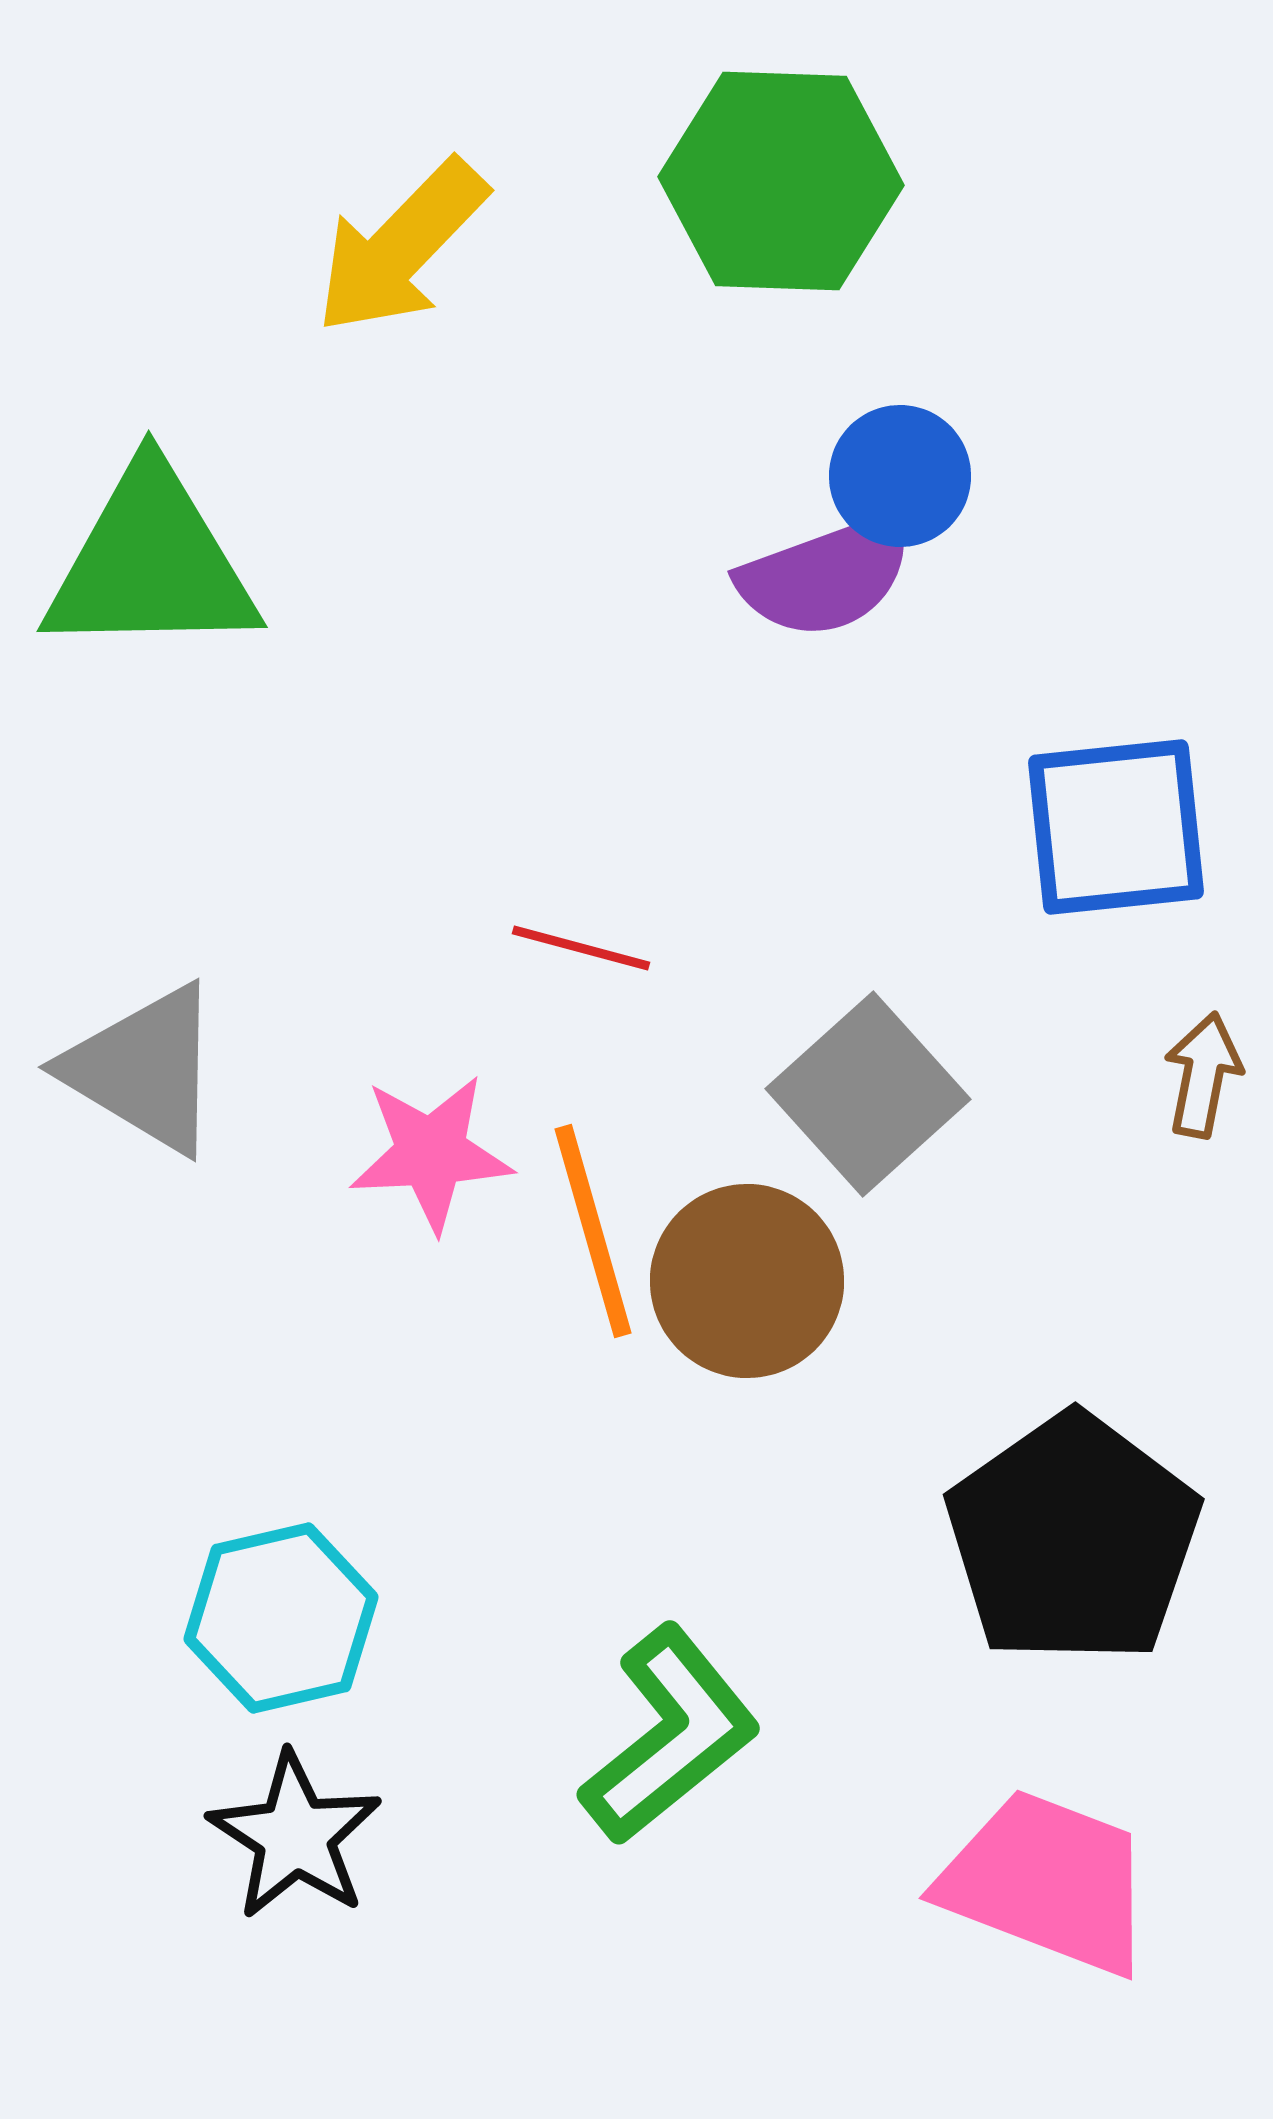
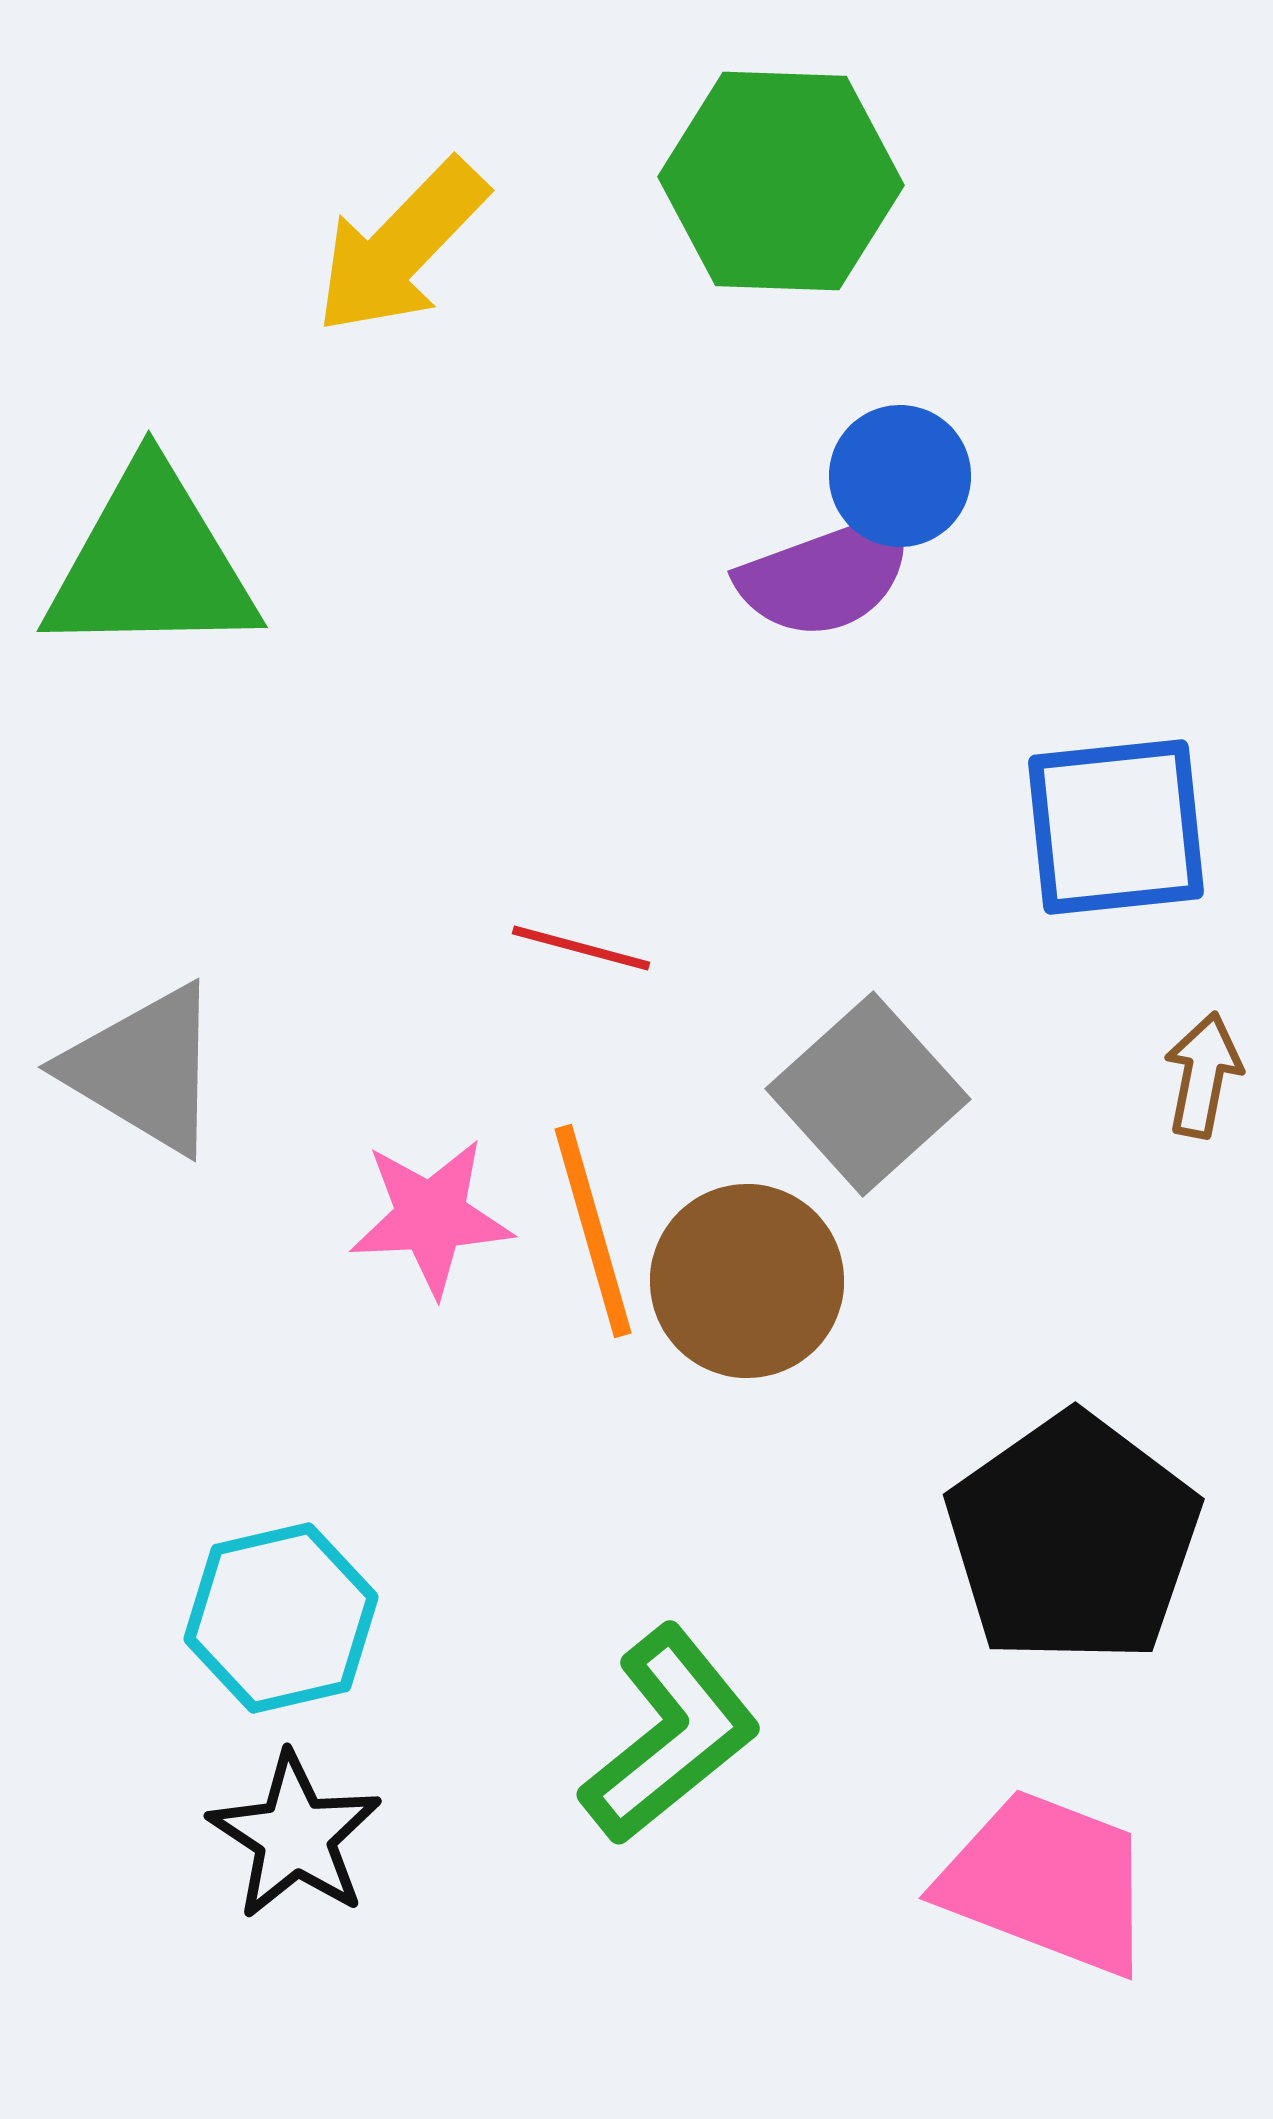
pink star: moved 64 px down
